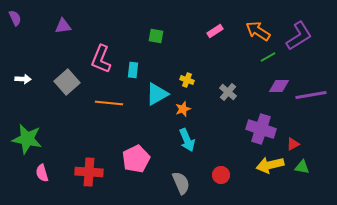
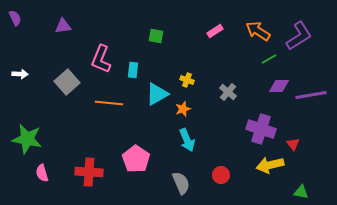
green line: moved 1 px right, 2 px down
white arrow: moved 3 px left, 5 px up
red triangle: rotated 40 degrees counterclockwise
pink pentagon: rotated 12 degrees counterclockwise
green triangle: moved 1 px left, 25 px down
